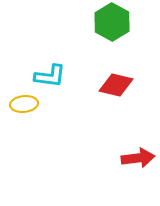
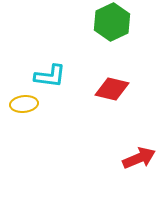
green hexagon: rotated 6 degrees clockwise
red diamond: moved 4 px left, 4 px down
red arrow: moved 1 px right; rotated 16 degrees counterclockwise
